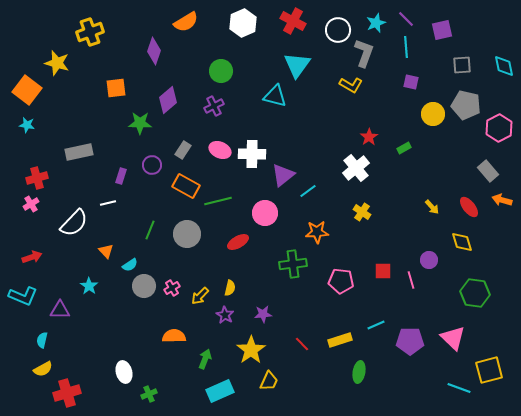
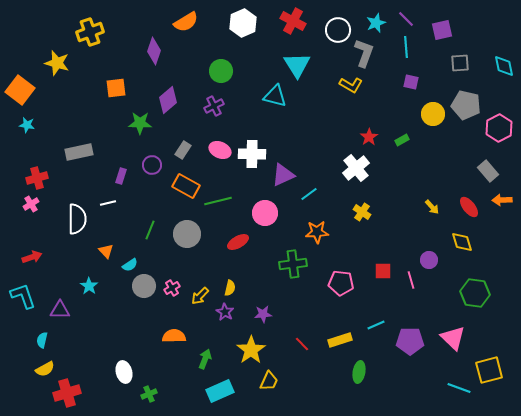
cyan triangle at (297, 65): rotated 8 degrees counterclockwise
gray square at (462, 65): moved 2 px left, 2 px up
orange square at (27, 90): moved 7 px left
green rectangle at (404, 148): moved 2 px left, 8 px up
purple triangle at (283, 175): rotated 15 degrees clockwise
cyan line at (308, 191): moved 1 px right, 3 px down
orange arrow at (502, 200): rotated 18 degrees counterclockwise
white semicircle at (74, 223): moved 3 px right, 4 px up; rotated 44 degrees counterclockwise
pink pentagon at (341, 281): moved 2 px down
cyan L-shape at (23, 296): rotated 132 degrees counterclockwise
purple star at (225, 315): moved 3 px up
yellow semicircle at (43, 369): moved 2 px right
